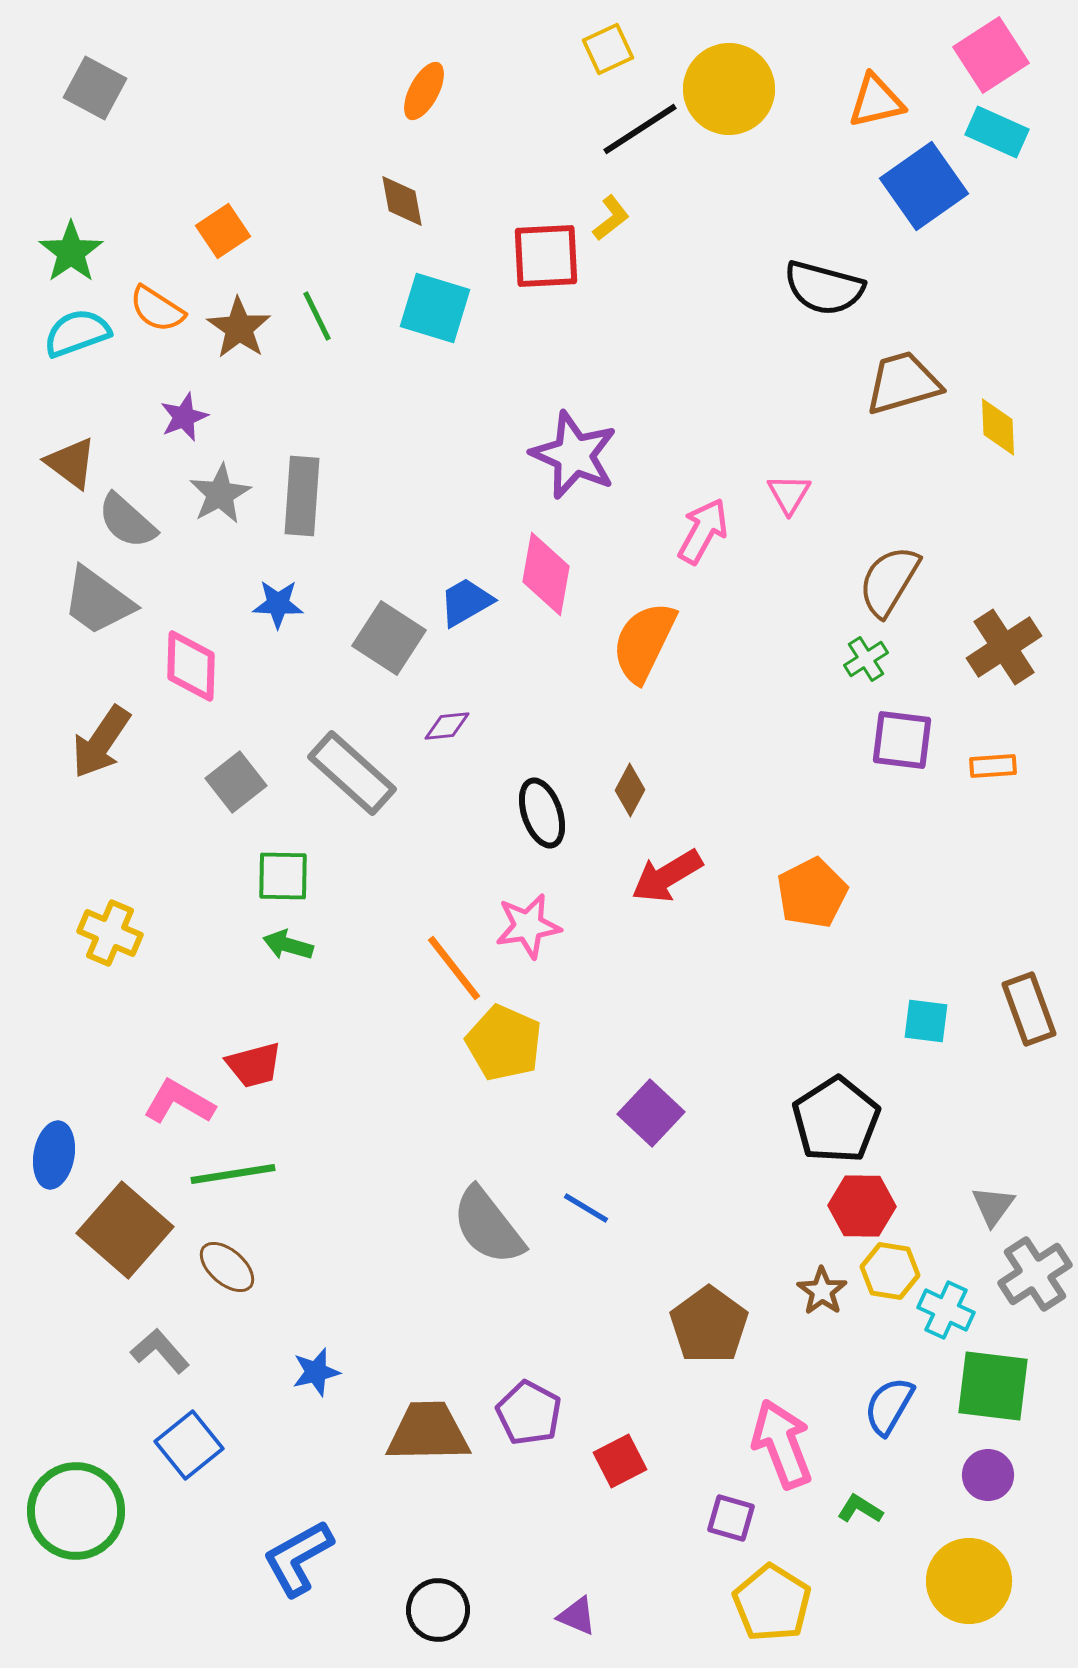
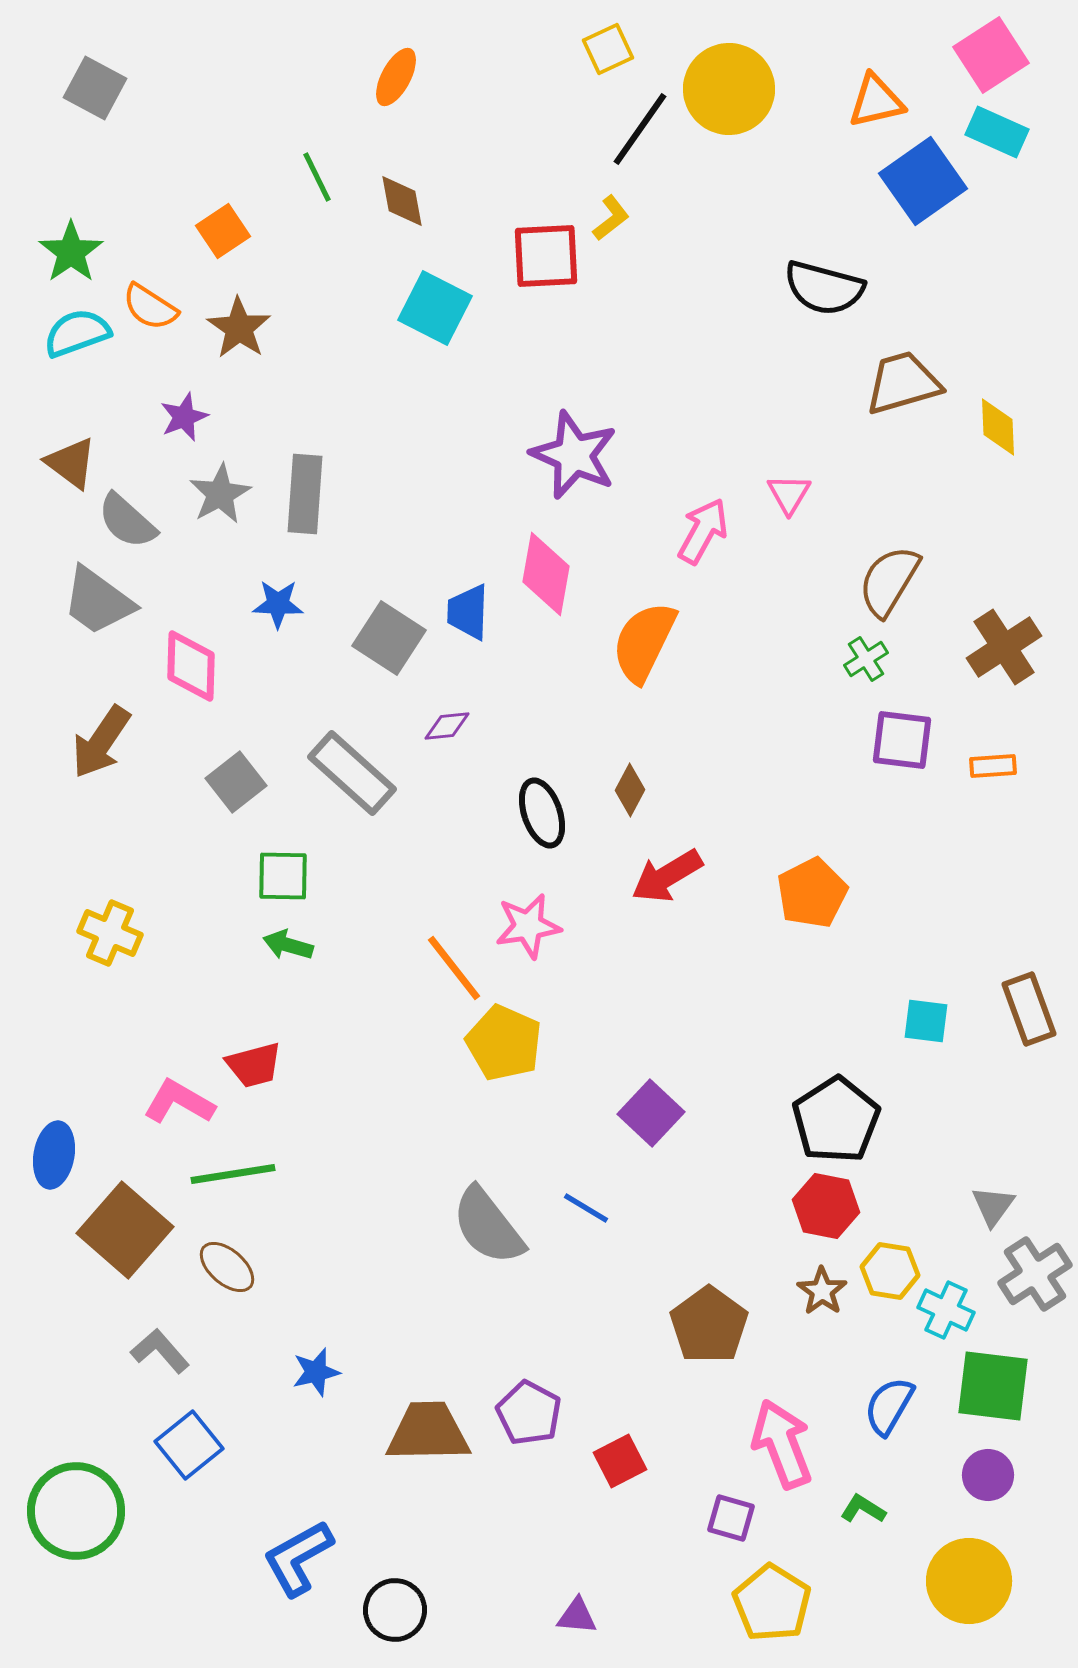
orange ellipse at (424, 91): moved 28 px left, 14 px up
black line at (640, 129): rotated 22 degrees counterclockwise
blue square at (924, 186): moved 1 px left, 5 px up
cyan square at (435, 308): rotated 10 degrees clockwise
orange semicircle at (157, 309): moved 7 px left, 2 px up
green line at (317, 316): moved 139 px up
gray rectangle at (302, 496): moved 3 px right, 2 px up
blue trapezoid at (466, 602): moved 2 px right, 10 px down; rotated 58 degrees counterclockwise
red hexagon at (862, 1206): moved 36 px left; rotated 10 degrees clockwise
green L-shape at (860, 1509): moved 3 px right
black circle at (438, 1610): moved 43 px left
purple triangle at (577, 1616): rotated 18 degrees counterclockwise
